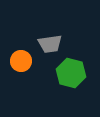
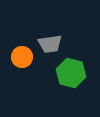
orange circle: moved 1 px right, 4 px up
